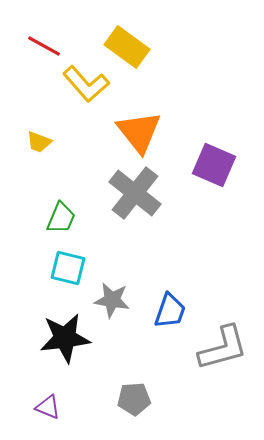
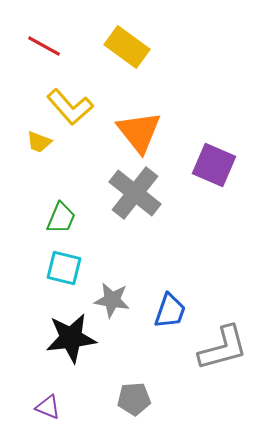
yellow L-shape: moved 16 px left, 23 px down
cyan square: moved 4 px left
black star: moved 6 px right
